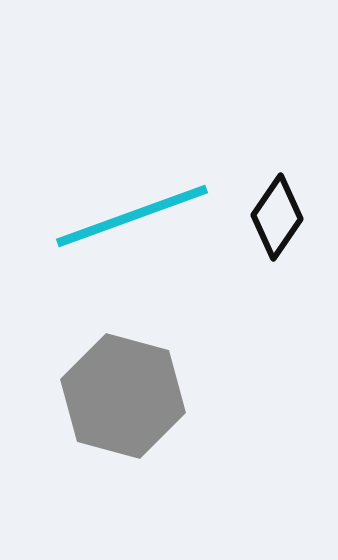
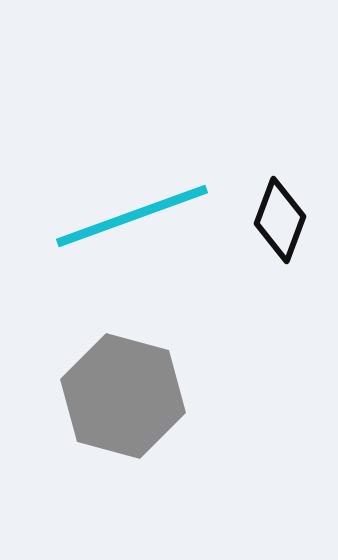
black diamond: moved 3 px right, 3 px down; rotated 14 degrees counterclockwise
